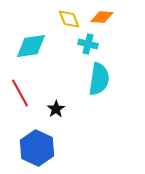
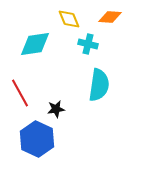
orange diamond: moved 8 px right
cyan diamond: moved 4 px right, 2 px up
cyan semicircle: moved 6 px down
black star: rotated 24 degrees clockwise
blue hexagon: moved 9 px up
